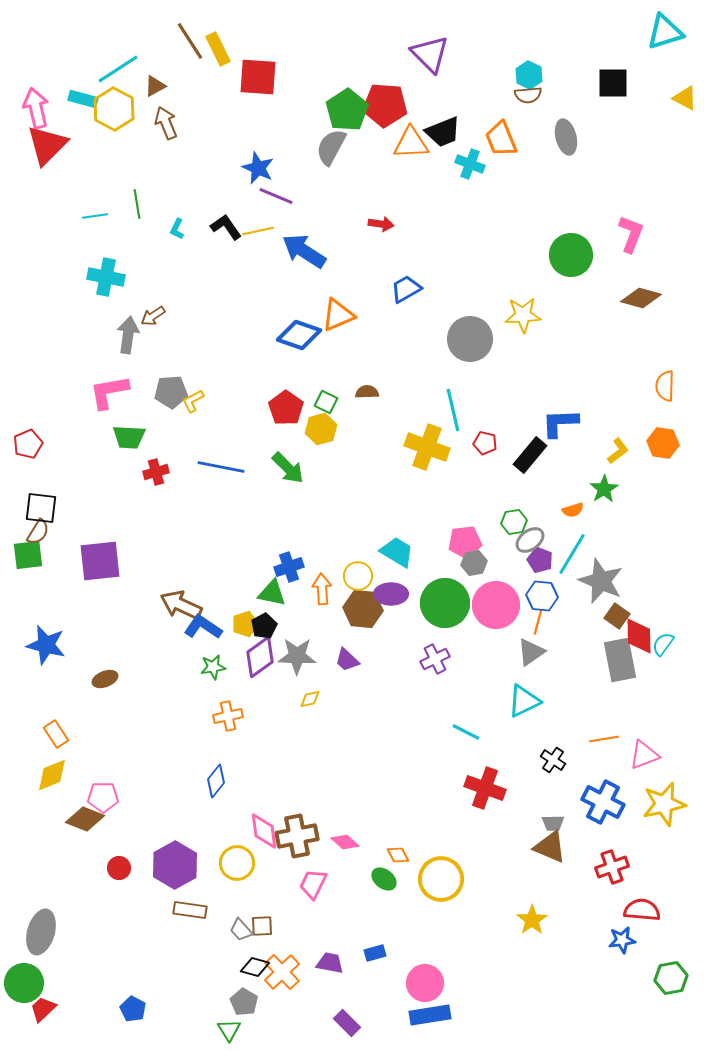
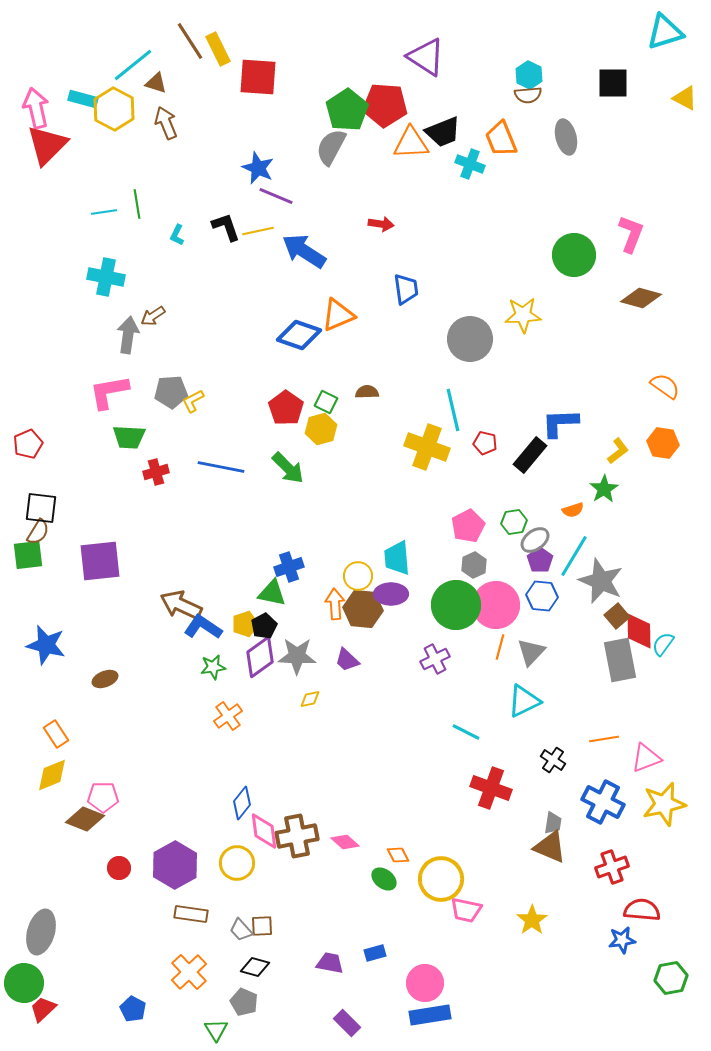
purple triangle at (430, 54): moved 4 px left, 3 px down; rotated 12 degrees counterclockwise
cyan line at (118, 69): moved 15 px right, 4 px up; rotated 6 degrees counterclockwise
brown triangle at (155, 86): moved 1 px right, 3 px up; rotated 45 degrees clockwise
cyan line at (95, 216): moved 9 px right, 4 px up
black L-shape at (226, 227): rotated 16 degrees clockwise
cyan L-shape at (177, 229): moved 6 px down
green circle at (571, 255): moved 3 px right
blue trapezoid at (406, 289): rotated 112 degrees clockwise
orange semicircle at (665, 386): rotated 124 degrees clockwise
gray ellipse at (530, 540): moved 5 px right
pink pentagon at (465, 542): moved 3 px right, 16 px up; rotated 20 degrees counterclockwise
cyan trapezoid at (397, 552): moved 6 px down; rotated 126 degrees counterclockwise
cyan line at (572, 554): moved 2 px right, 2 px down
purple pentagon at (540, 560): rotated 15 degrees clockwise
gray hexagon at (474, 563): moved 2 px down; rotated 15 degrees counterclockwise
orange arrow at (322, 589): moved 13 px right, 15 px down
green circle at (445, 603): moved 11 px right, 2 px down
brown square at (617, 616): rotated 15 degrees clockwise
orange line at (538, 622): moved 38 px left, 25 px down
red diamond at (639, 636): moved 5 px up
gray triangle at (531, 652): rotated 12 degrees counterclockwise
orange cross at (228, 716): rotated 24 degrees counterclockwise
pink triangle at (644, 755): moved 2 px right, 3 px down
blue diamond at (216, 781): moved 26 px right, 22 px down
red cross at (485, 788): moved 6 px right
gray trapezoid at (553, 823): rotated 80 degrees counterclockwise
pink trapezoid at (313, 884): moved 153 px right, 26 px down; rotated 104 degrees counterclockwise
brown rectangle at (190, 910): moved 1 px right, 4 px down
orange cross at (282, 972): moved 93 px left
gray pentagon at (244, 1002): rotated 8 degrees counterclockwise
green triangle at (229, 1030): moved 13 px left
